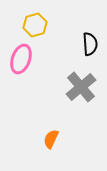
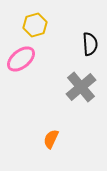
pink ellipse: rotated 32 degrees clockwise
